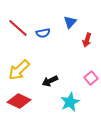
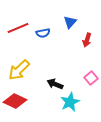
red line: rotated 65 degrees counterclockwise
black arrow: moved 5 px right, 3 px down; rotated 49 degrees clockwise
red diamond: moved 4 px left
